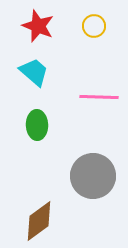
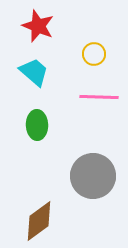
yellow circle: moved 28 px down
